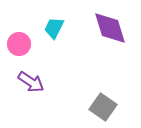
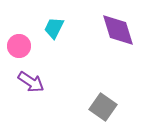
purple diamond: moved 8 px right, 2 px down
pink circle: moved 2 px down
